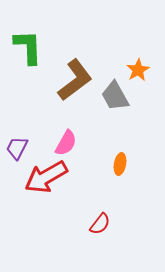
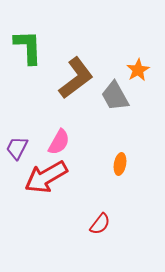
brown L-shape: moved 1 px right, 2 px up
pink semicircle: moved 7 px left, 1 px up
